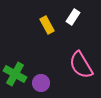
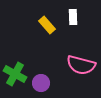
white rectangle: rotated 35 degrees counterclockwise
yellow rectangle: rotated 12 degrees counterclockwise
pink semicircle: rotated 44 degrees counterclockwise
